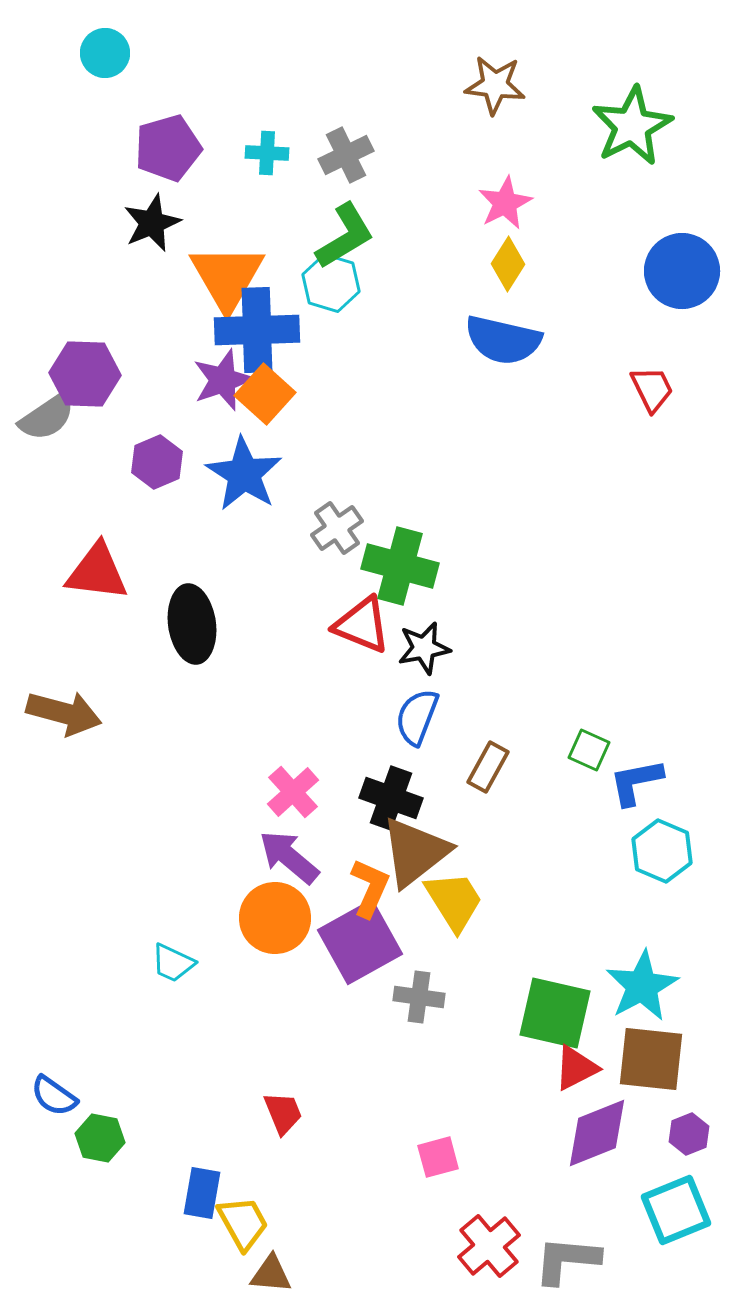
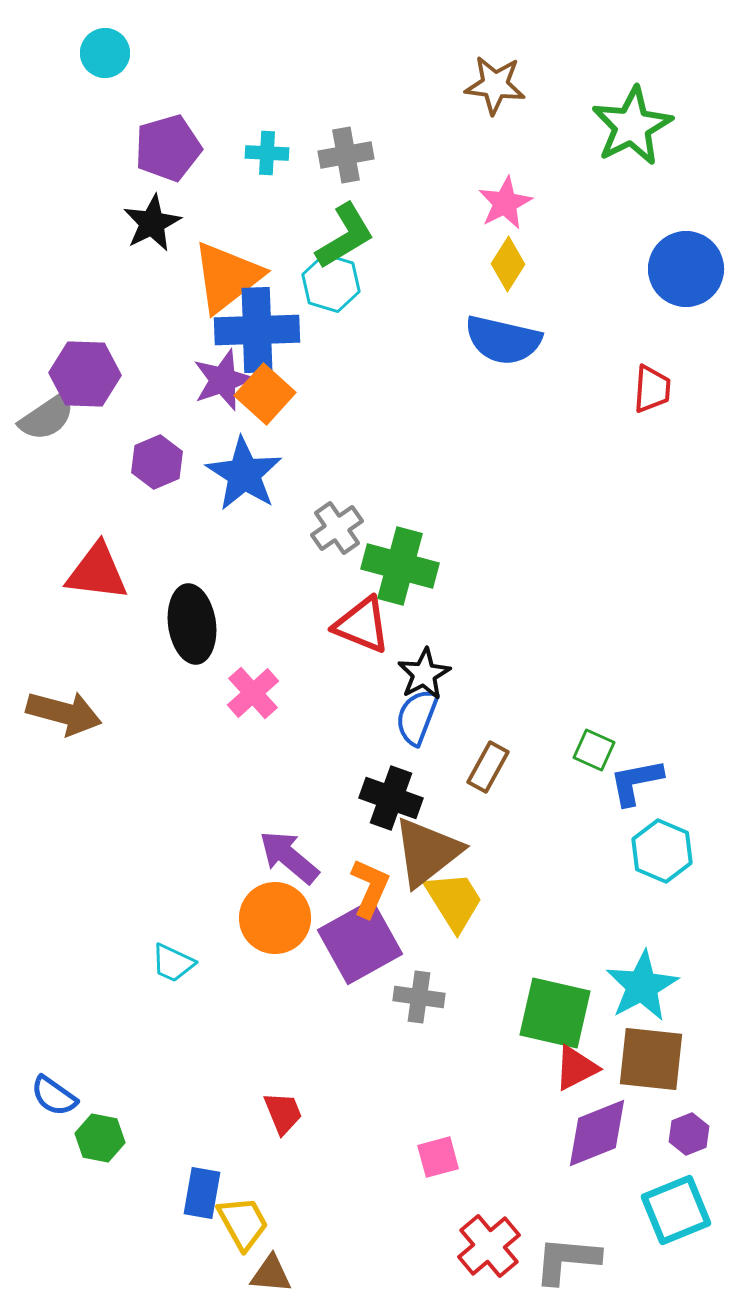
gray cross at (346, 155): rotated 16 degrees clockwise
black star at (152, 223): rotated 4 degrees counterclockwise
blue circle at (682, 271): moved 4 px right, 2 px up
orange triangle at (227, 277): rotated 22 degrees clockwise
red trapezoid at (652, 389): rotated 30 degrees clockwise
black star at (424, 648): moved 26 px down; rotated 18 degrees counterclockwise
green square at (589, 750): moved 5 px right
pink cross at (293, 792): moved 40 px left, 99 px up
brown triangle at (415, 852): moved 12 px right
